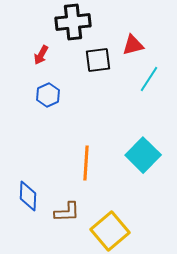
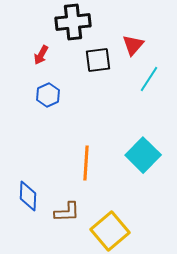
red triangle: rotated 35 degrees counterclockwise
